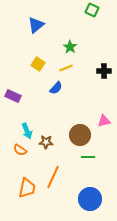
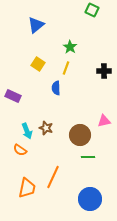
yellow line: rotated 48 degrees counterclockwise
blue semicircle: rotated 136 degrees clockwise
brown star: moved 14 px up; rotated 16 degrees clockwise
